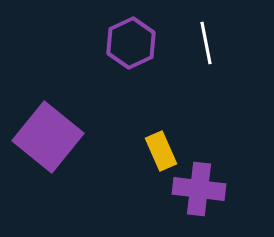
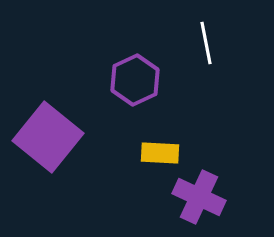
purple hexagon: moved 4 px right, 37 px down
yellow rectangle: moved 1 px left, 2 px down; rotated 63 degrees counterclockwise
purple cross: moved 8 px down; rotated 18 degrees clockwise
